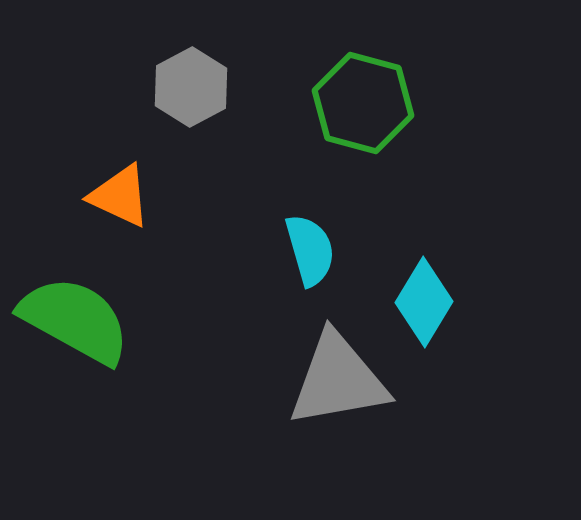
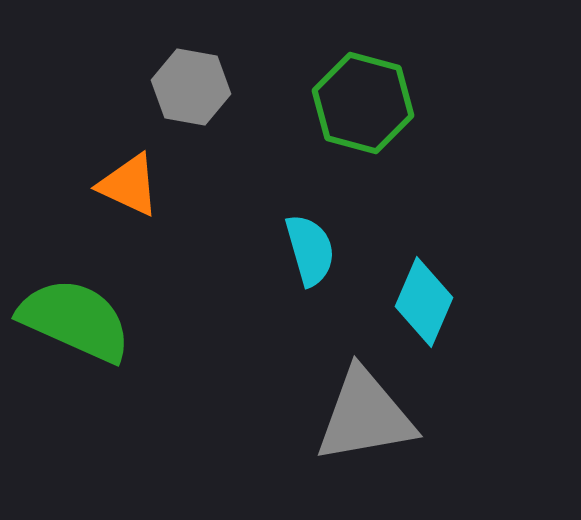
gray hexagon: rotated 22 degrees counterclockwise
orange triangle: moved 9 px right, 11 px up
cyan diamond: rotated 8 degrees counterclockwise
green semicircle: rotated 5 degrees counterclockwise
gray triangle: moved 27 px right, 36 px down
